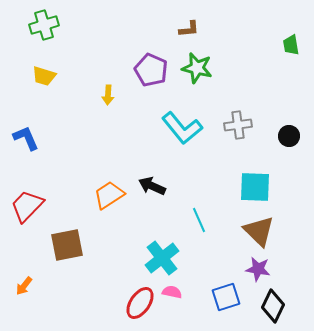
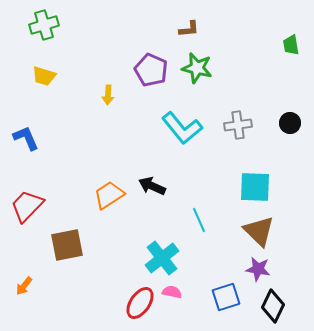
black circle: moved 1 px right, 13 px up
